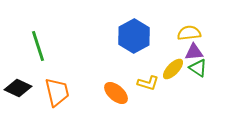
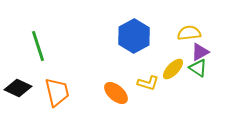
purple triangle: moved 6 px right; rotated 24 degrees counterclockwise
